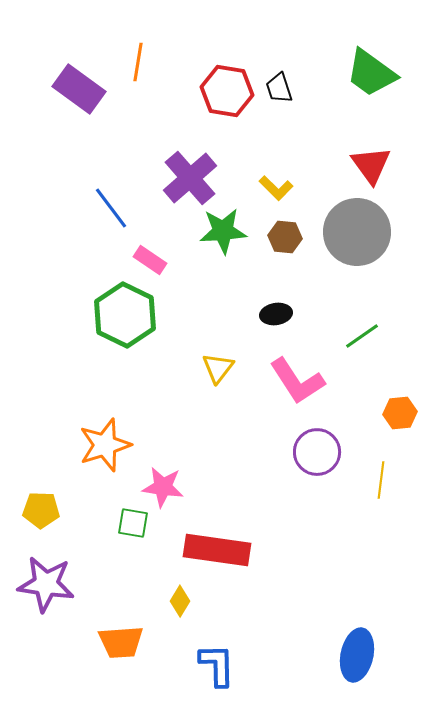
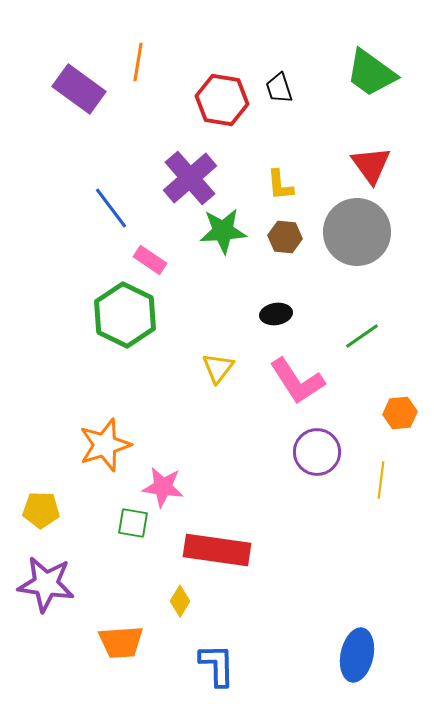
red hexagon: moved 5 px left, 9 px down
yellow L-shape: moved 4 px right, 3 px up; rotated 40 degrees clockwise
